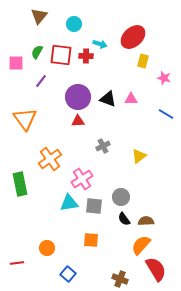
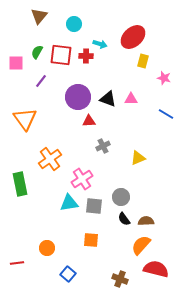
red triangle: moved 11 px right
yellow triangle: moved 1 px left, 2 px down; rotated 14 degrees clockwise
red semicircle: rotated 45 degrees counterclockwise
